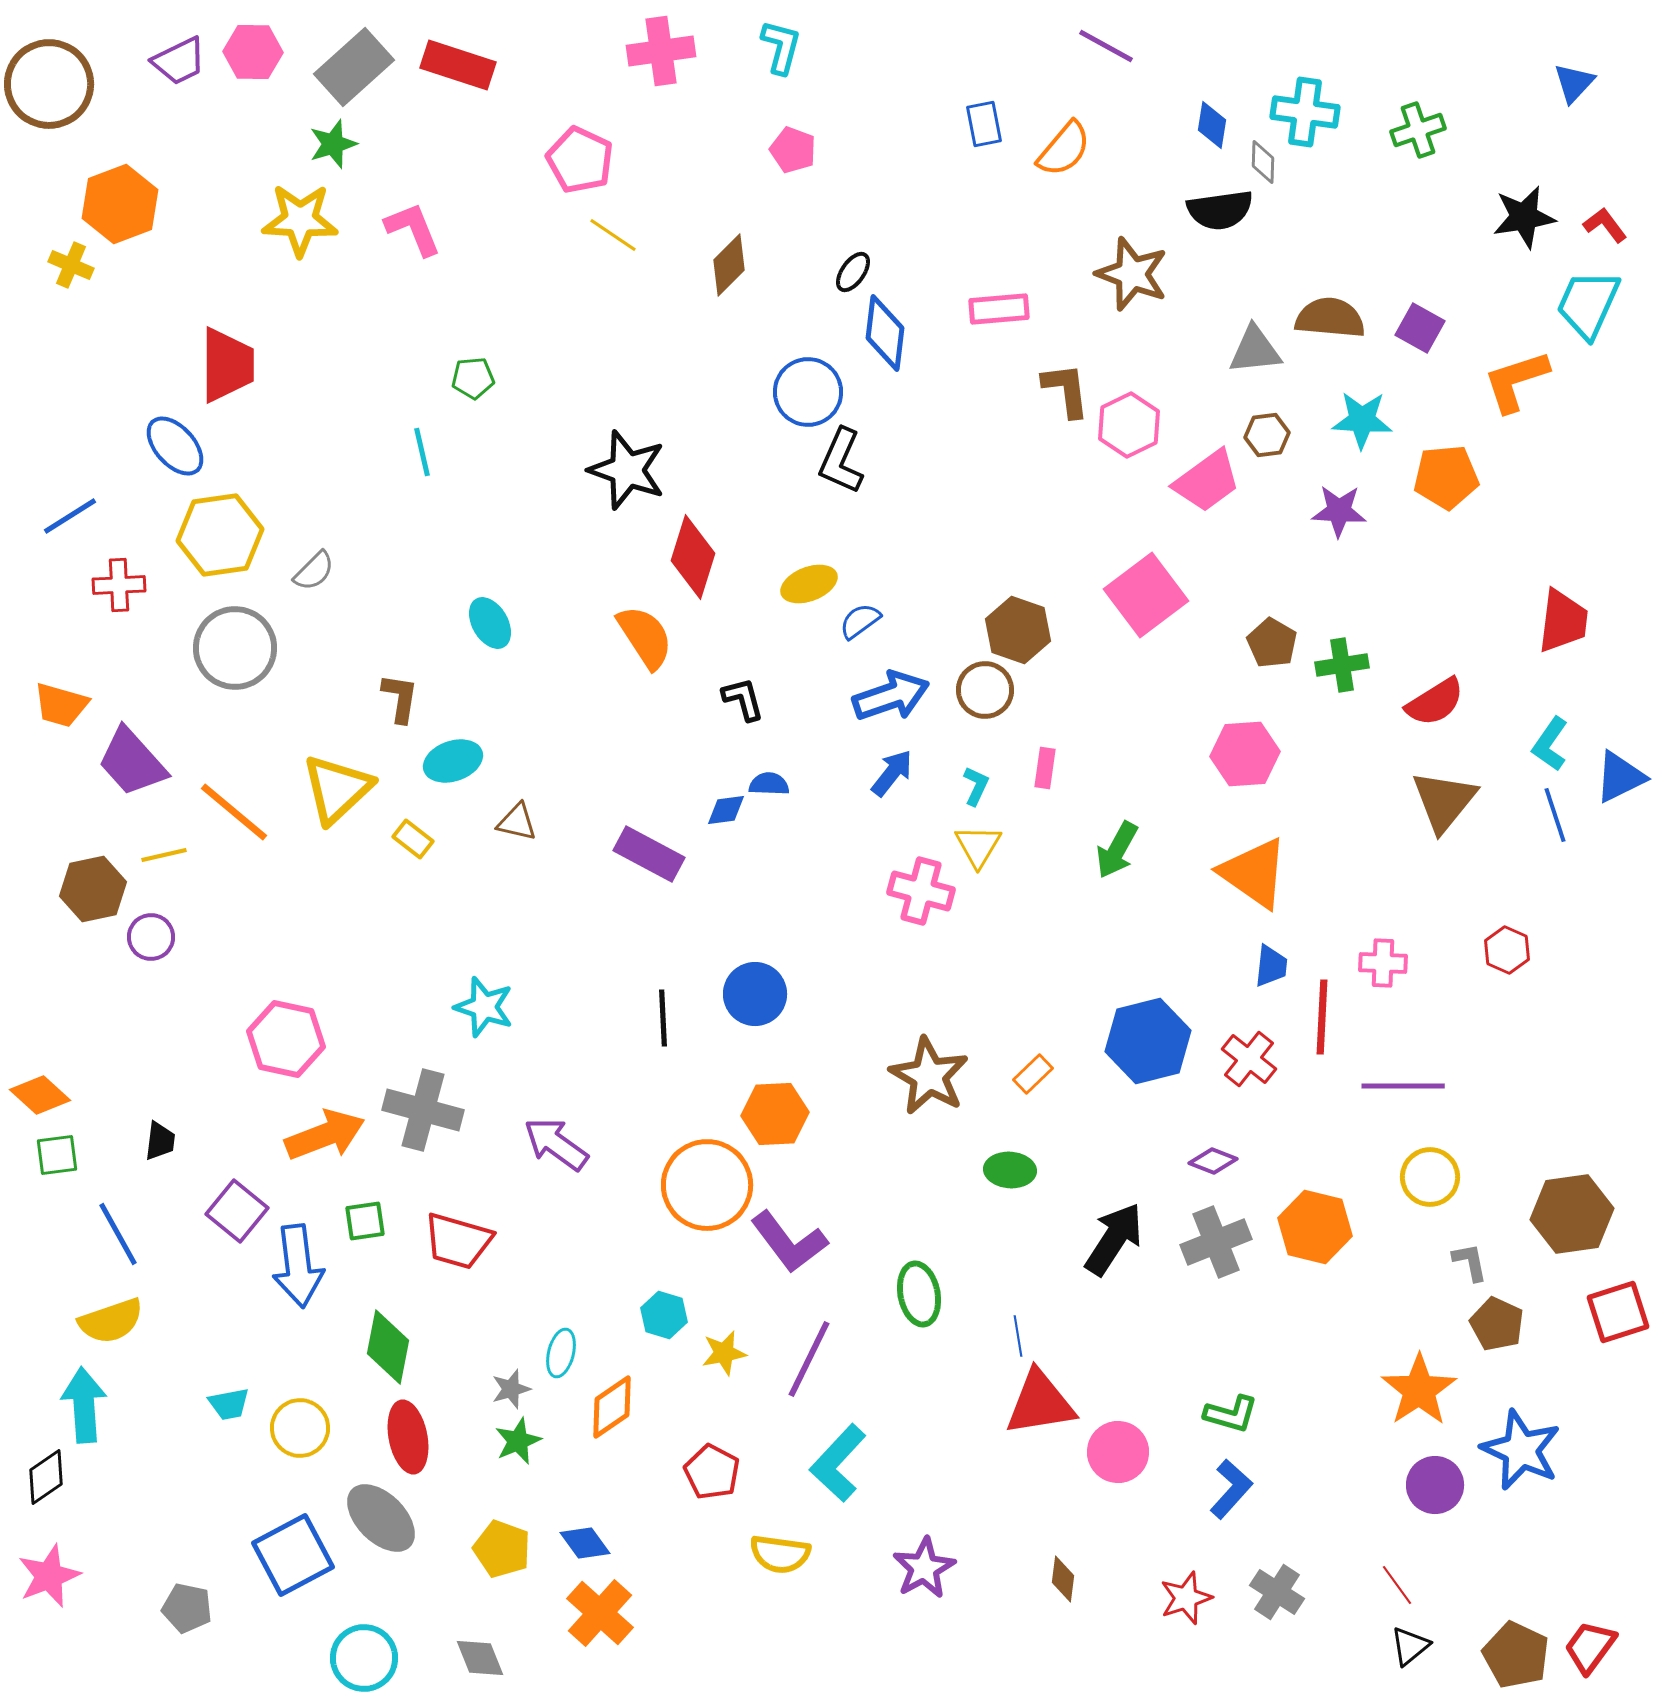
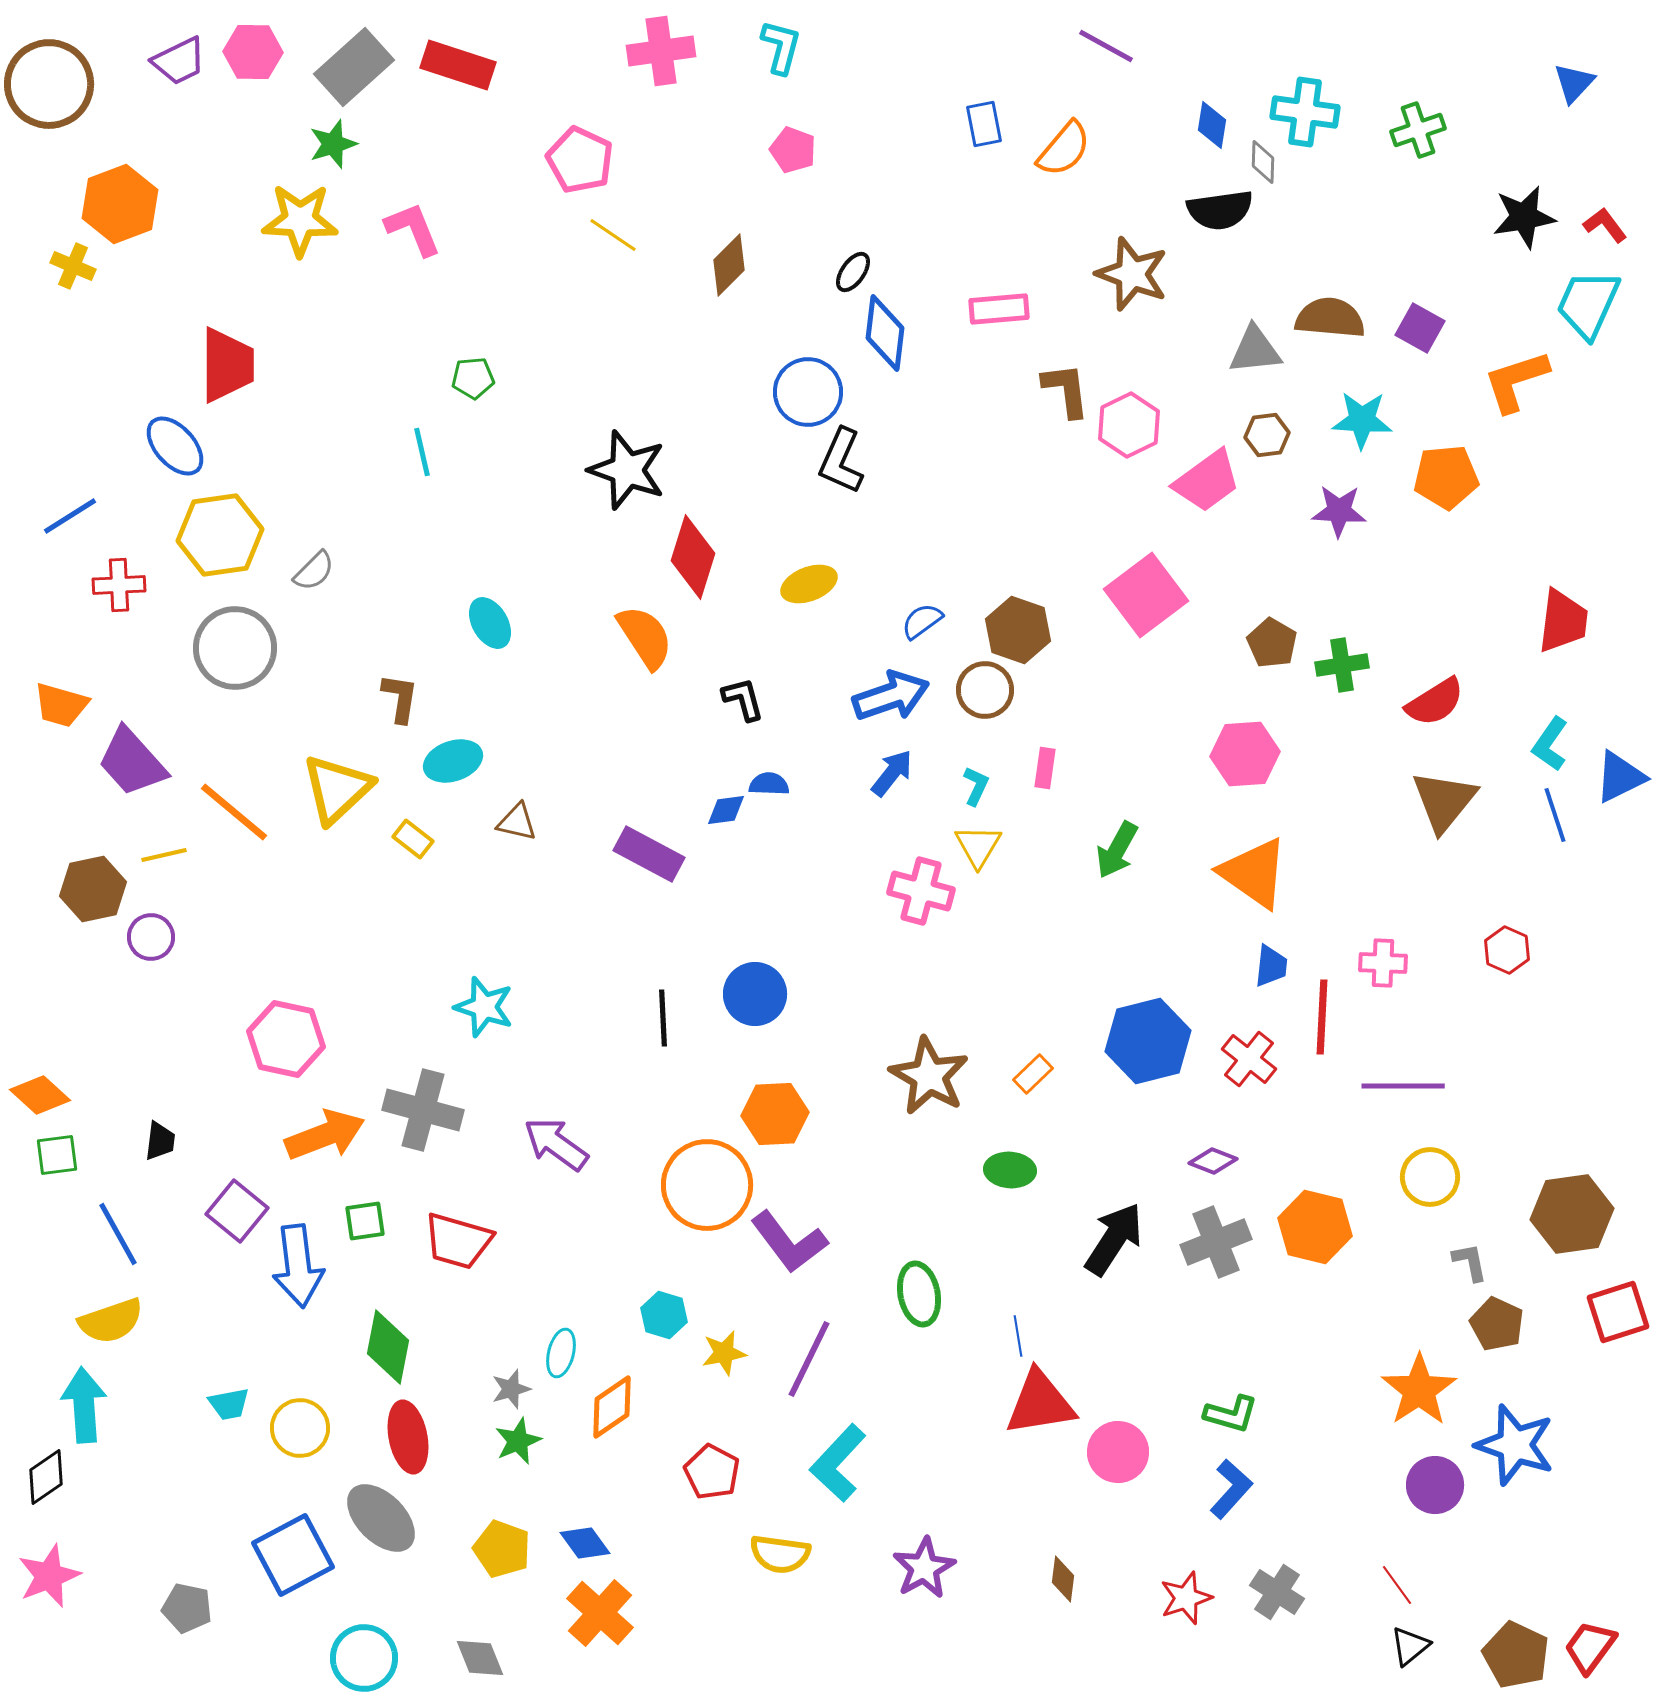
yellow cross at (71, 265): moved 2 px right, 1 px down
blue semicircle at (860, 621): moved 62 px right
blue star at (1521, 1450): moved 6 px left, 5 px up; rotated 6 degrees counterclockwise
